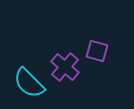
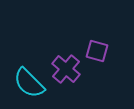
purple cross: moved 1 px right, 2 px down
